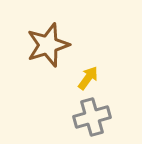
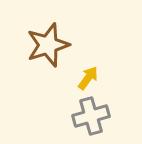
gray cross: moved 1 px left, 1 px up
